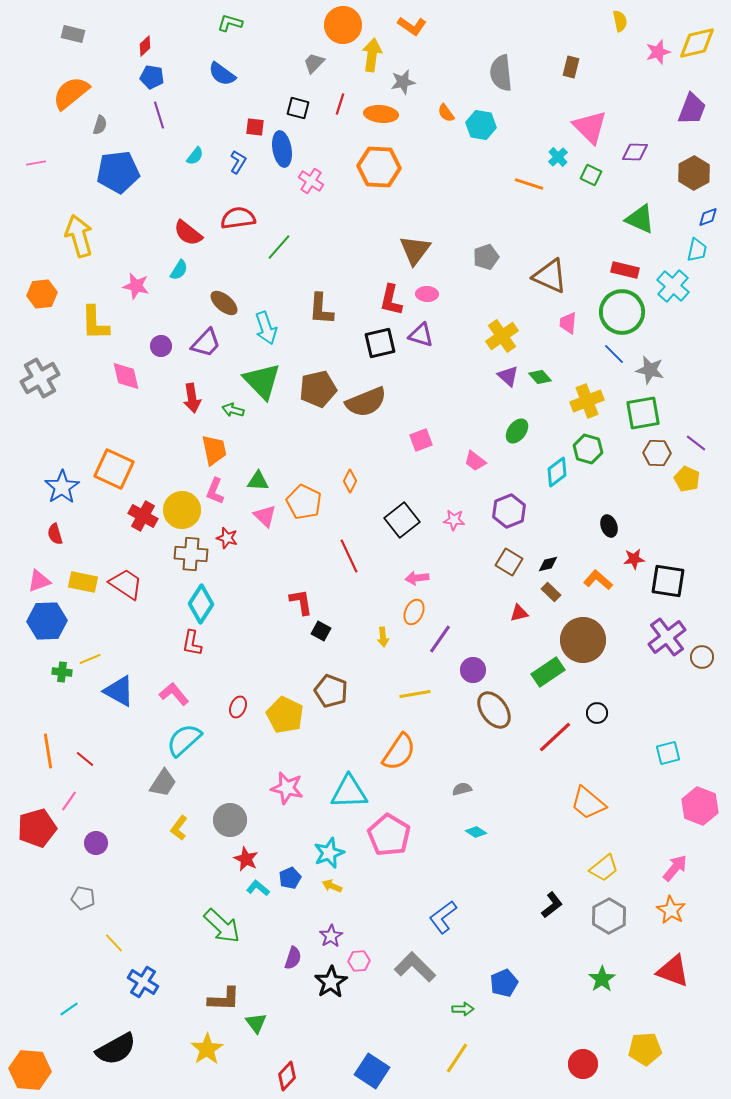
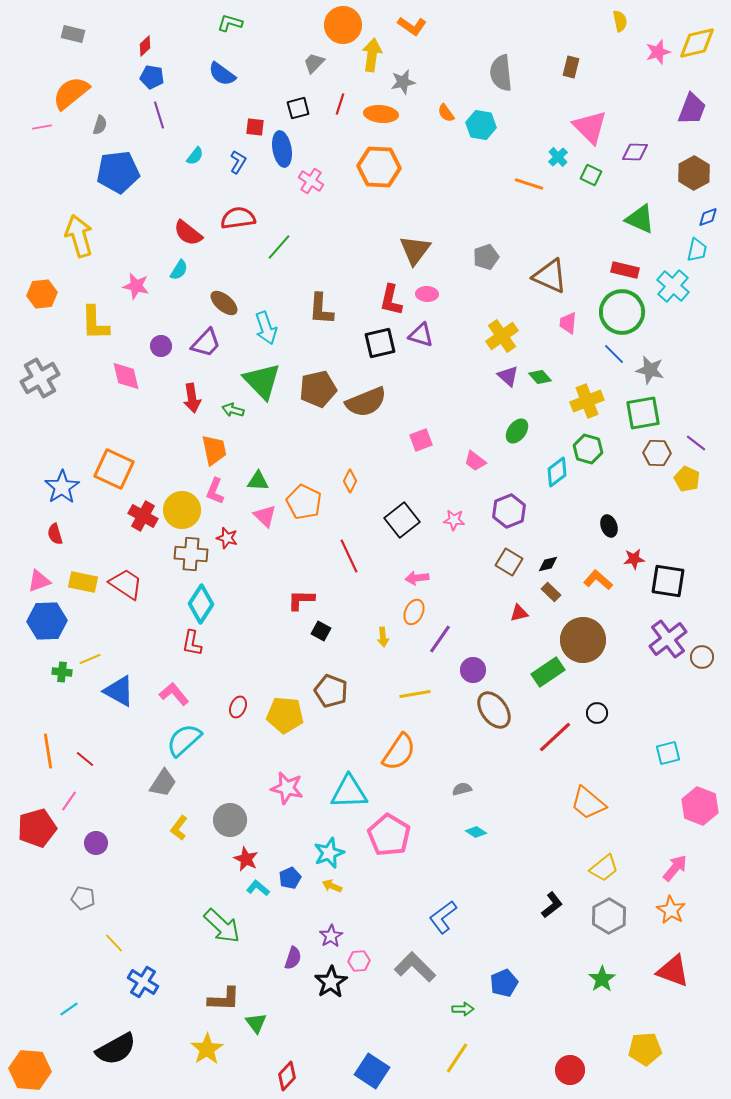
black square at (298, 108): rotated 30 degrees counterclockwise
pink line at (36, 163): moved 6 px right, 36 px up
red L-shape at (301, 602): moved 2 px up; rotated 80 degrees counterclockwise
purple cross at (667, 637): moved 1 px right, 2 px down
yellow pentagon at (285, 715): rotated 21 degrees counterclockwise
red circle at (583, 1064): moved 13 px left, 6 px down
